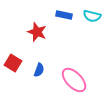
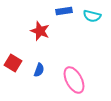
blue rectangle: moved 4 px up; rotated 21 degrees counterclockwise
red star: moved 3 px right, 1 px up
pink ellipse: rotated 16 degrees clockwise
